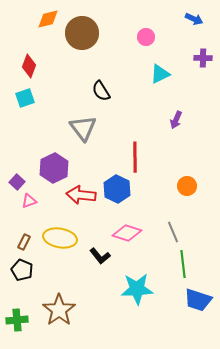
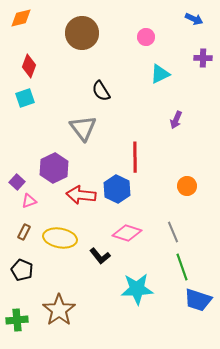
orange diamond: moved 27 px left, 1 px up
brown rectangle: moved 10 px up
green line: moved 1 px left, 3 px down; rotated 12 degrees counterclockwise
